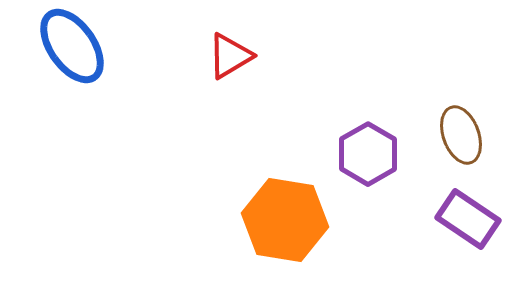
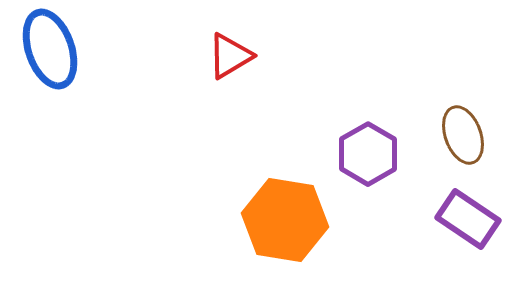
blue ellipse: moved 22 px left, 3 px down; rotated 16 degrees clockwise
brown ellipse: moved 2 px right
